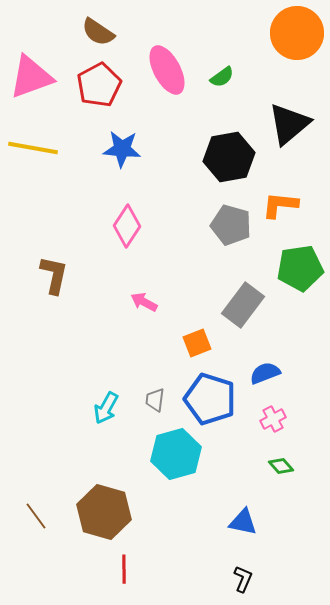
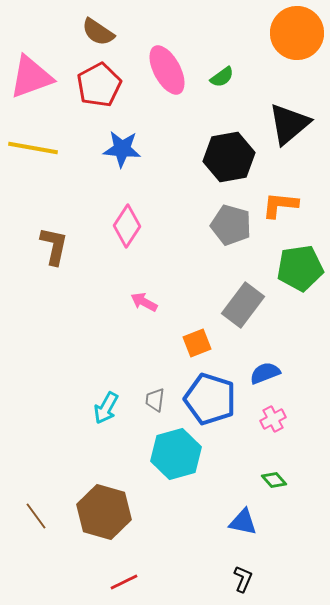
brown L-shape: moved 29 px up
green diamond: moved 7 px left, 14 px down
red line: moved 13 px down; rotated 64 degrees clockwise
